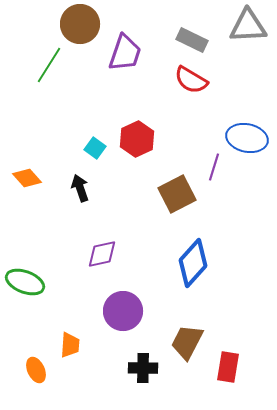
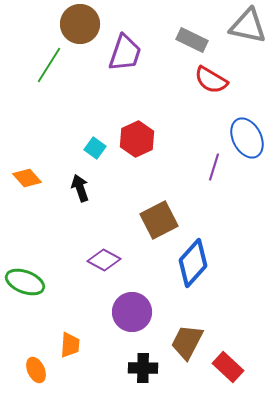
gray triangle: rotated 15 degrees clockwise
red semicircle: moved 20 px right
blue ellipse: rotated 51 degrees clockwise
brown square: moved 18 px left, 26 px down
purple diamond: moved 2 px right, 6 px down; rotated 40 degrees clockwise
purple circle: moved 9 px right, 1 px down
red rectangle: rotated 56 degrees counterclockwise
